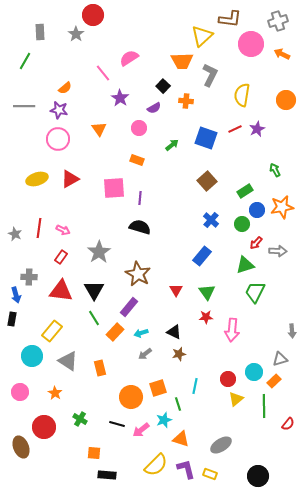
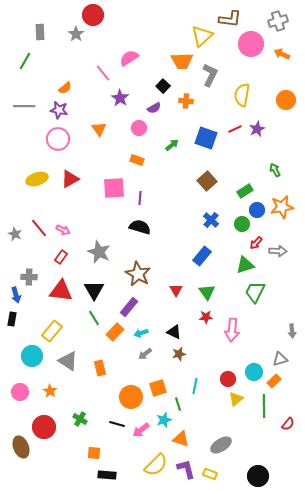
red line at (39, 228): rotated 48 degrees counterclockwise
gray star at (99, 252): rotated 15 degrees counterclockwise
orange star at (55, 393): moved 5 px left, 2 px up
